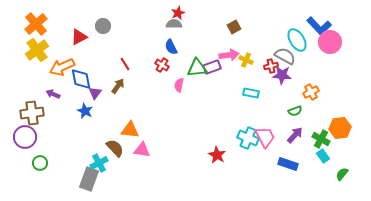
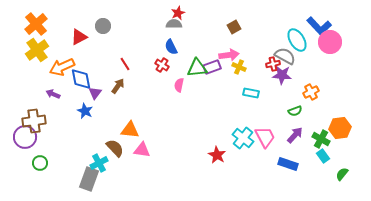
yellow cross at (246, 60): moved 7 px left, 7 px down
red cross at (271, 66): moved 2 px right, 2 px up
brown cross at (32, 113): moved 2 px right, 8 px down
cyan cross at (248, 138): moved 5 px left; rotated 15 degrees clockwise
